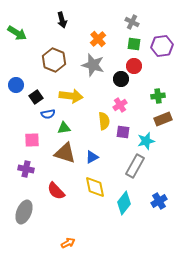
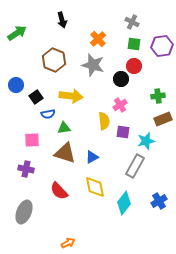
green arrow: rotated 66 degrees counterclockwise
red semicircle: moved 3 px right
